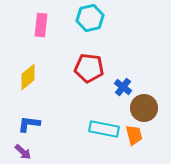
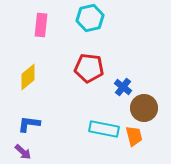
orange trapezoid: moved 1 px down
